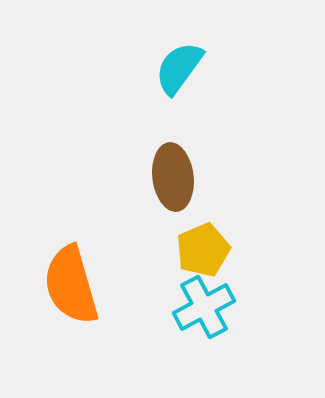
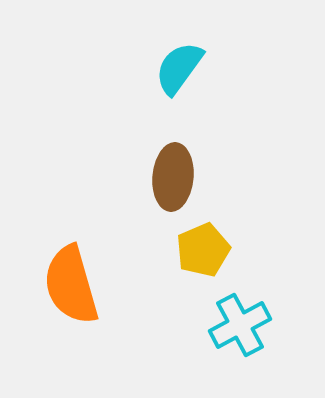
brown ellipse: rotated 12 degrees clockwise
cyan cross: moved 36 px right, 18 px down
